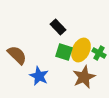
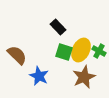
green cross: moved 2 px up
